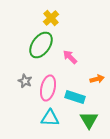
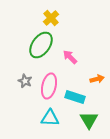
pink ellipse: moved 1 px right, 2 px up
